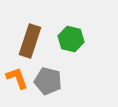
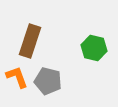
green hexagon: moved 23 px right, 9 px down
orange L-shape: moved 1 px up
